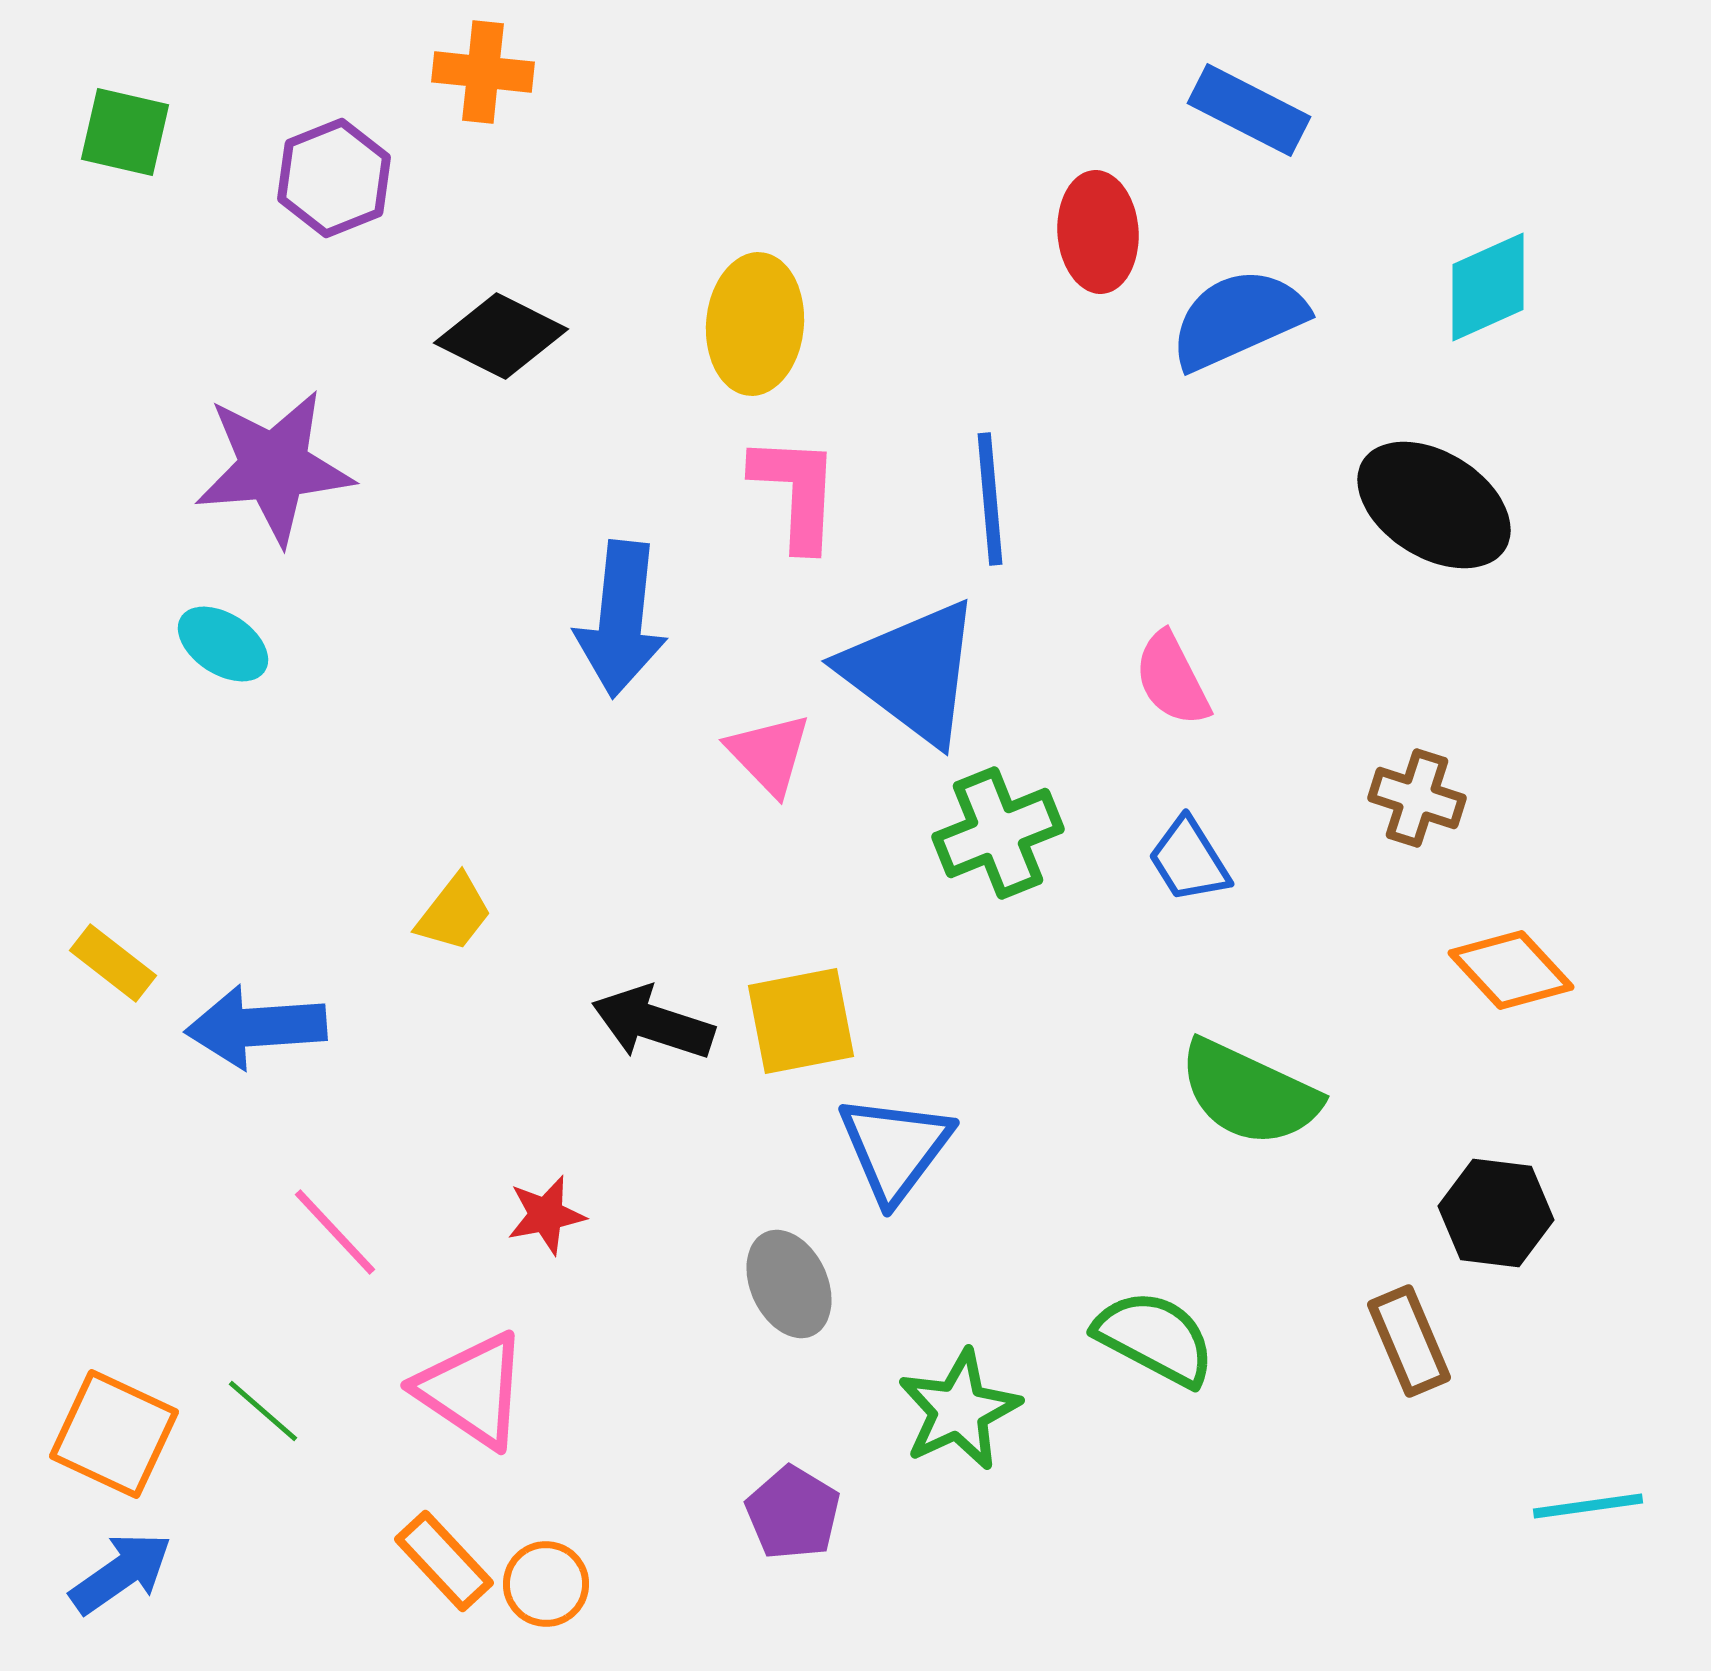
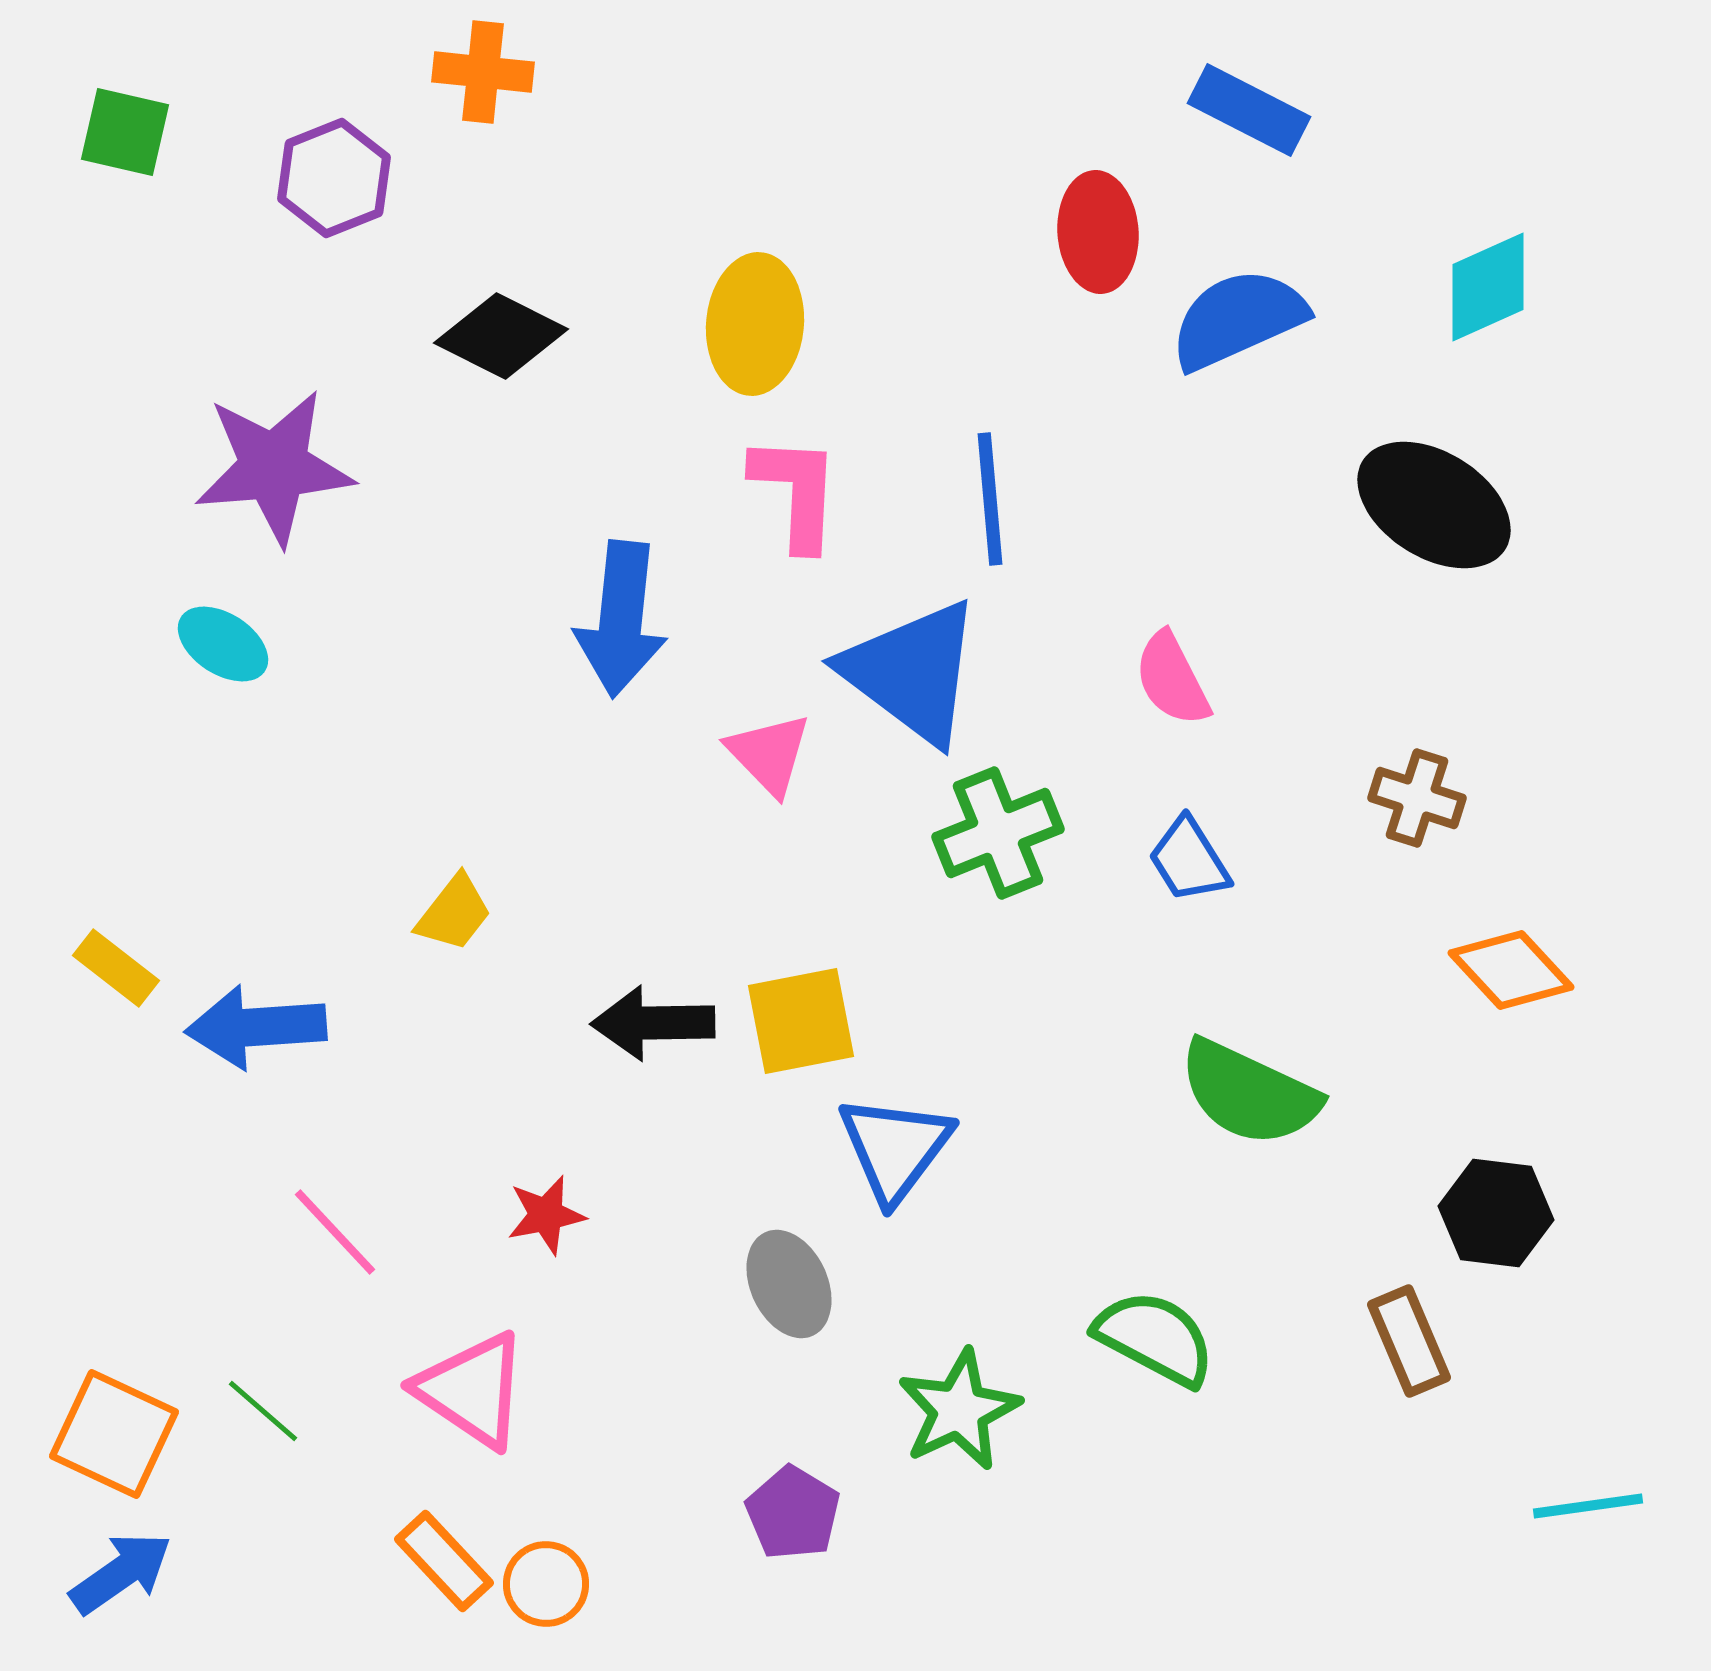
yellow rectangle at (113, 963): moved 3 px right, 5 px down
black arrow at (653, 1023): rotated 19 degrees counterclockwise
